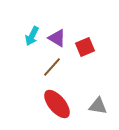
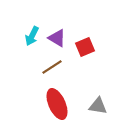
brown line: rotated 15 degrees clockwise
red ellipse: rotated 16 degrees clockwise
